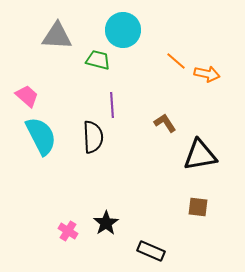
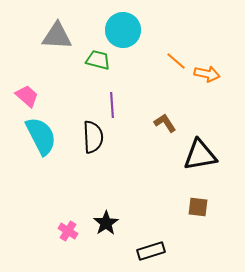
black rectangle: rotated 40 degrees counterclockwise
